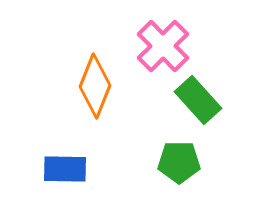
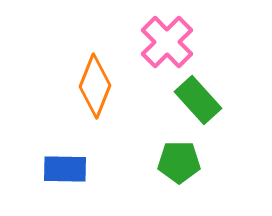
pink cross: moved 4 px right, 4 px up
